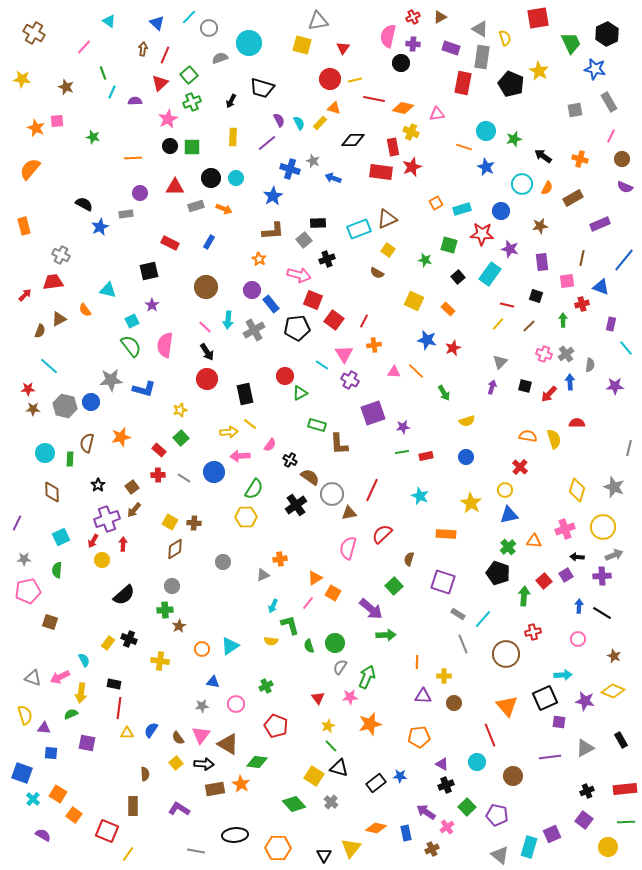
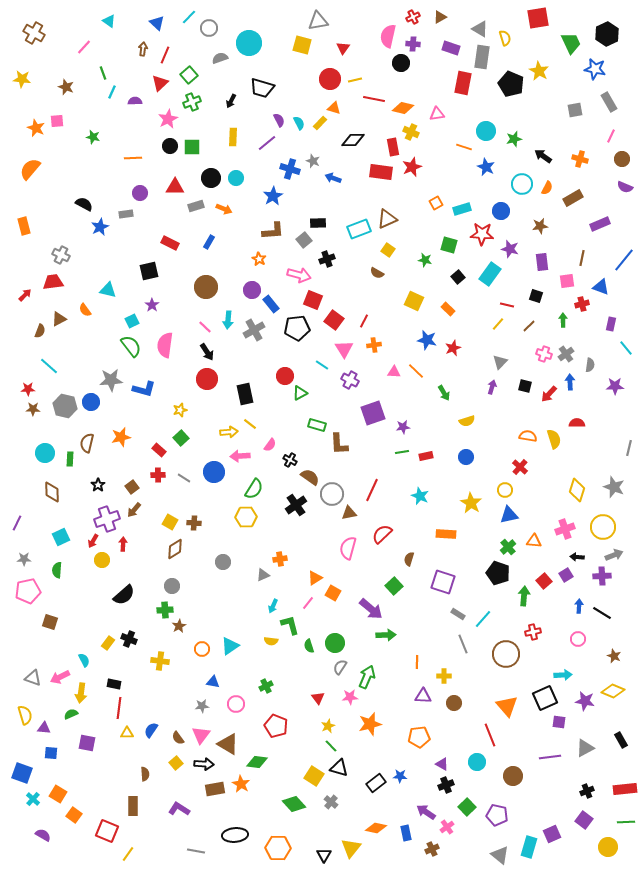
pink triangle at (344, 354): moved 5 px up
